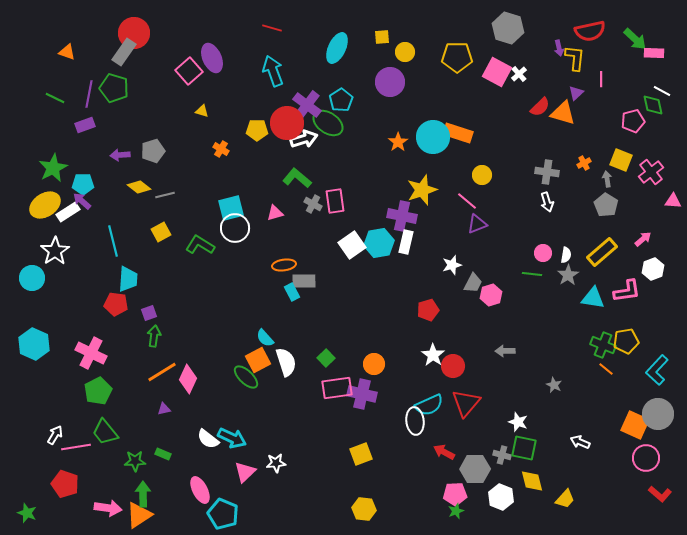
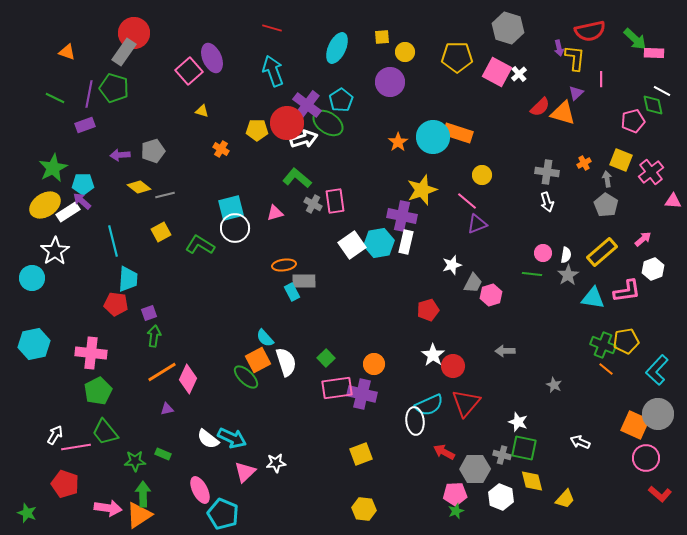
cyan hexagon at (34, 344): rotated 24 degrees clockwise
pink cross at (91, 353): rotated 20 degrees counterclockwise
purple triangle at (164, 409): moved 3 px right
